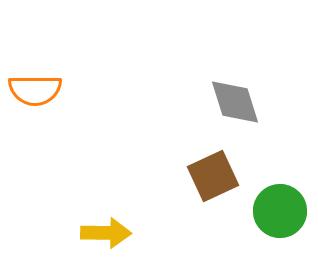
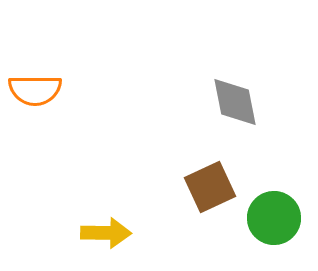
gray diamond: rotated 6 degrees clockwise
brown square: moved 3 px left, 11 px down
green circle: moved 6 px left, 7 px down
